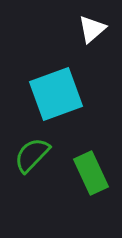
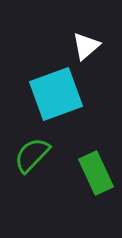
white triangle: moved 6 px left, 17 px down
green rectangle: moved 5 px right
